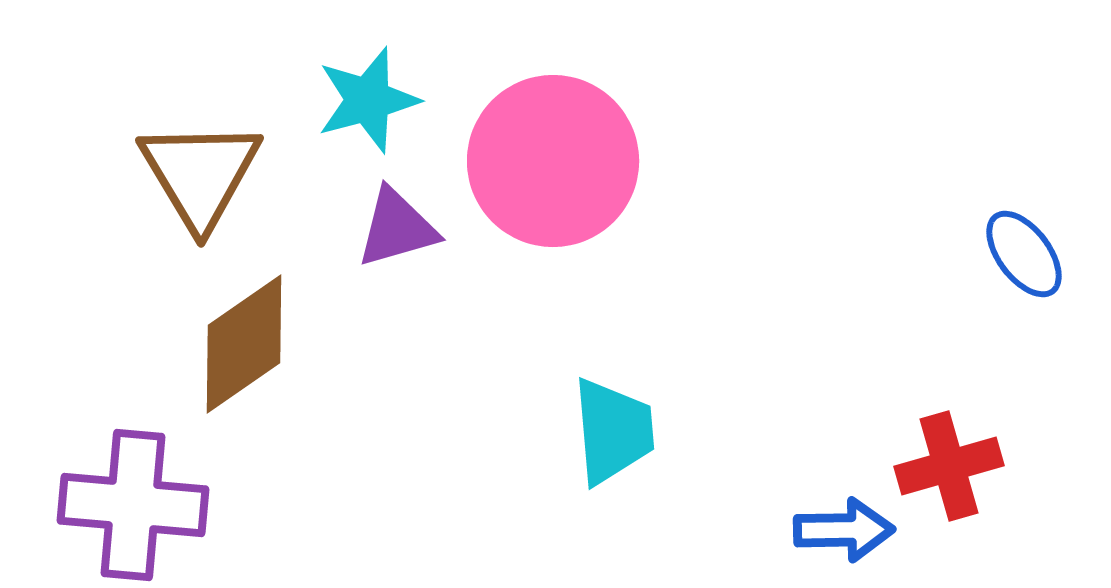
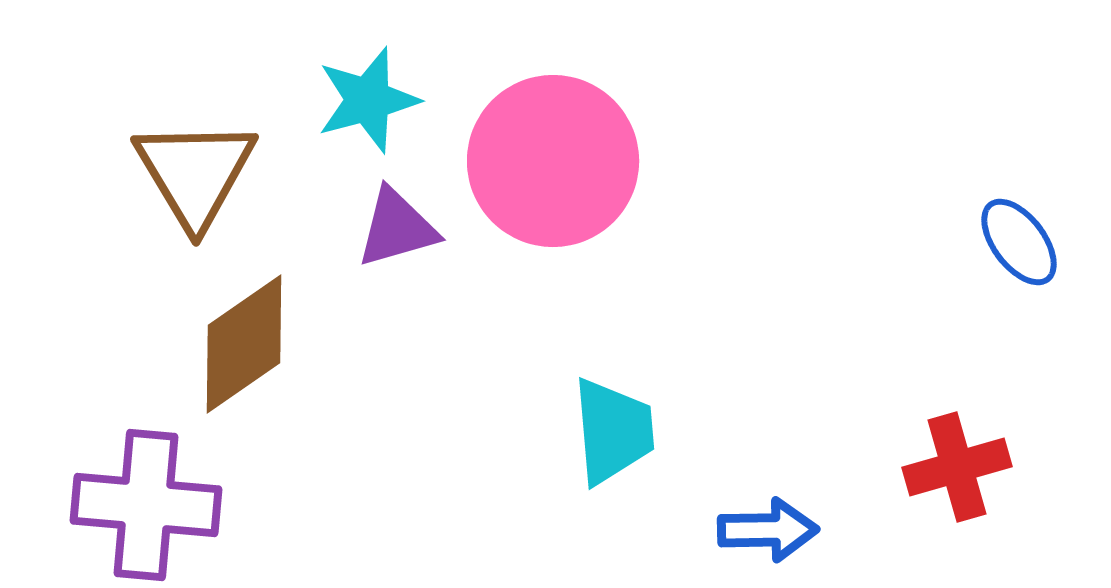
brown triangle: moved 5 px left, 1 px up
blue ellipse: moved 5 px left, 12 px up
red cross: moved 8 px right, 1 px down
purple cross: moved 13 px right
blue arrow: moved 76 px left
